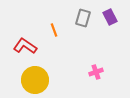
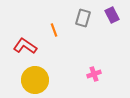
purple rectangle: moved 2 px right, 2 px up
pink cross: moved 2 px left, 2 px down
